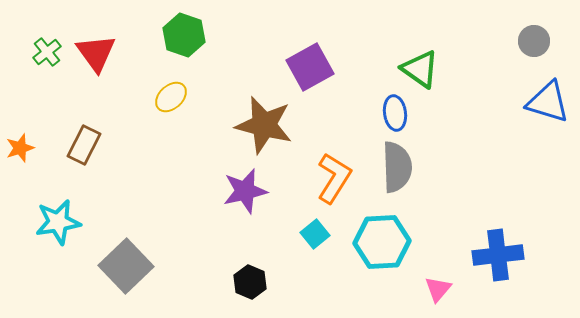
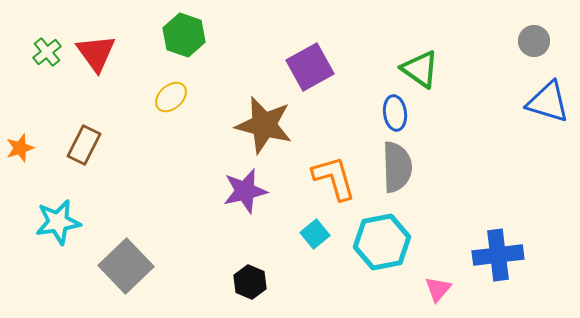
orange L-shape: rotated 48 degrees counterclockwise
cyan hexagon: rotated 8 degrees counterclockwise
